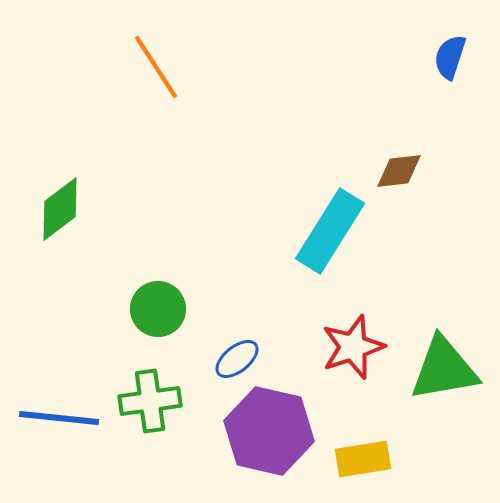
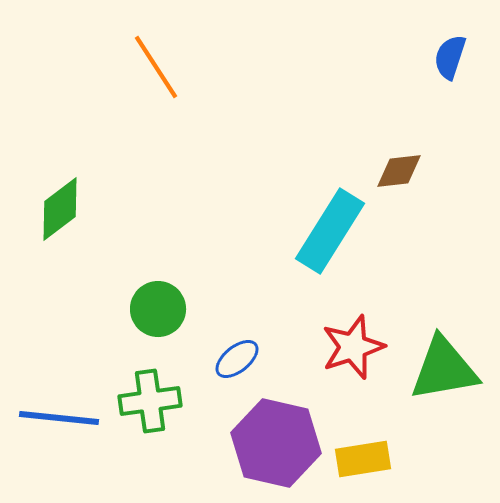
purple hexagon: moved 7 px right, 12 px down
